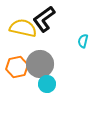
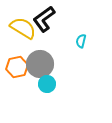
yellow semicircle: rotated 20 degrees clockwise
cyan semicircle: moved 2 px left
